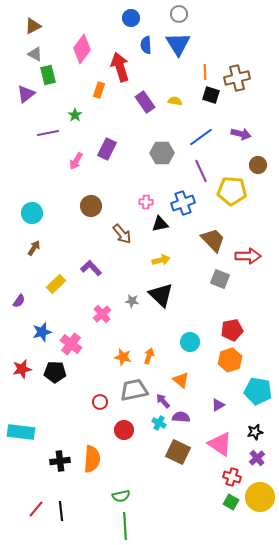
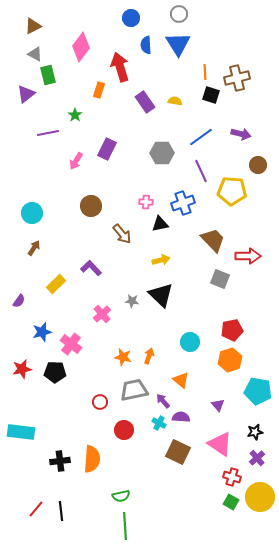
pink diamond at (82, 49): moved 1 px left, 2 px up
purple triangle at (218, 405): rotated 40 degrees counterclockwise
